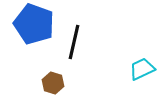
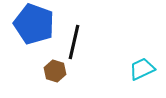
brown hexagon: moved 2 px right, 12 px up
